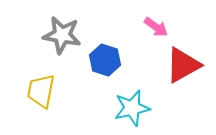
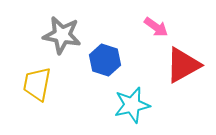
yellow trapezoid: moved 4 px left, 7 px up
cyan star: moved 3 px up
